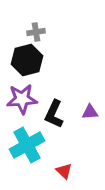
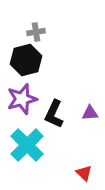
black hexagon: moved 1 px left
purple star: rotated 12 degrees counterclockwise
purple triangle: moved 1 px down
cyan cross: rotated 16 degrees counterclockwise
red triangle: moved 20 px right, 2 px down
